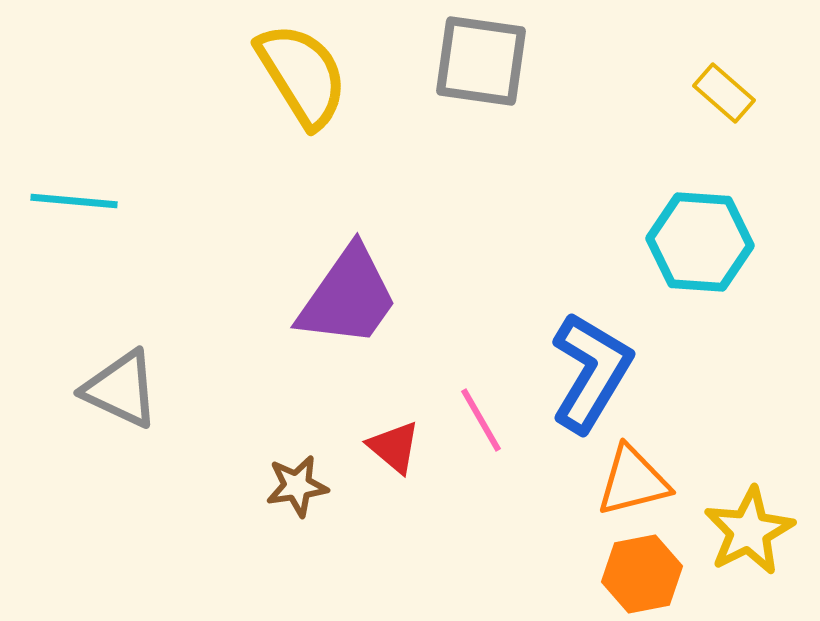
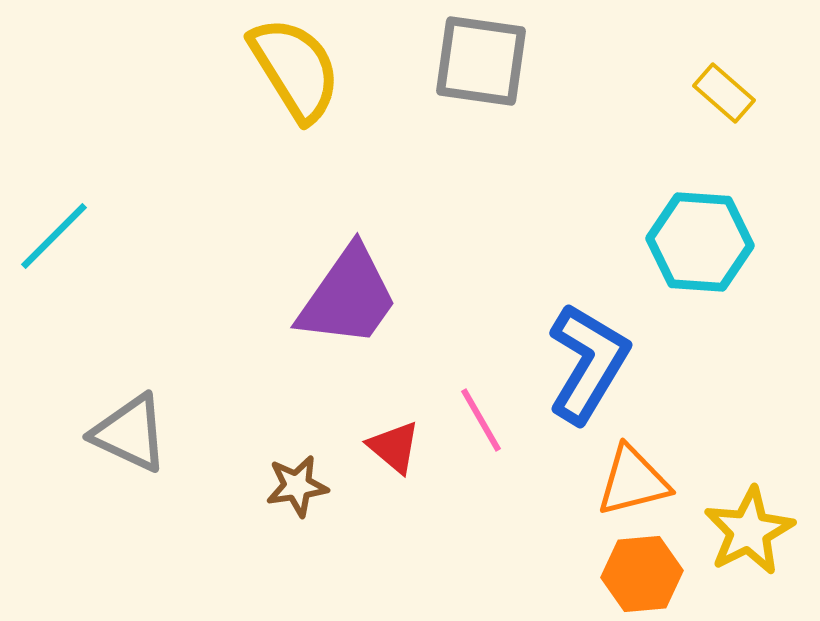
yellow semicircle: moved 7 px left, 6 px up
cyan line: moved 20 px left, 35 px down; rotated 50 degrees counterclockwise
blue L-shape: moved 3 px left, 9 px up
gray triangle: moved 9 px right, 44 px down
orange hexagon: rotated 6 degrees clockwise
